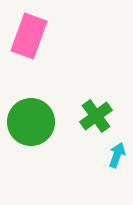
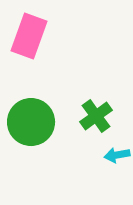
cyan arrow: rotated 120 degrees counterclockwise
